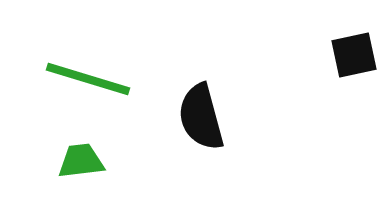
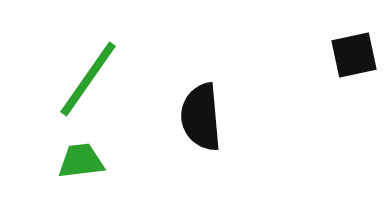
green line: rotated 72 degrees counterclockwise
black semicircle: rotated 10 degrees clockwise
